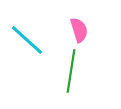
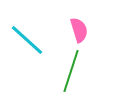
green line: rotated 9 degrees clockwise
